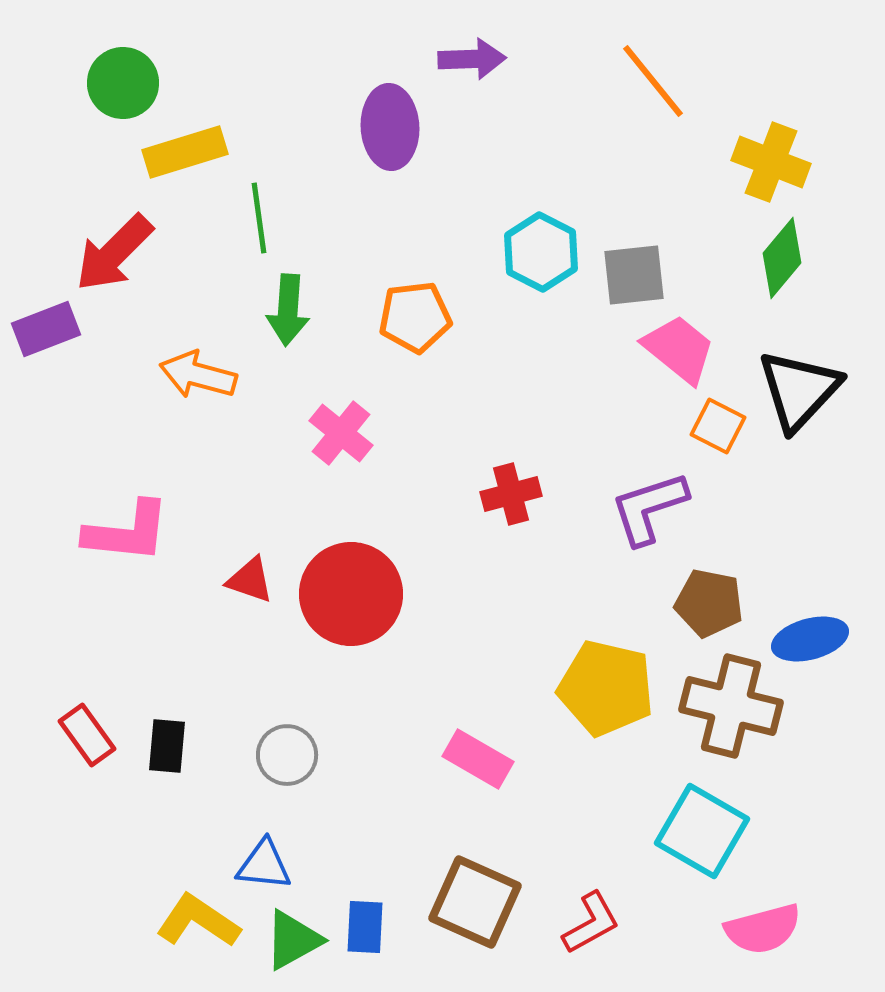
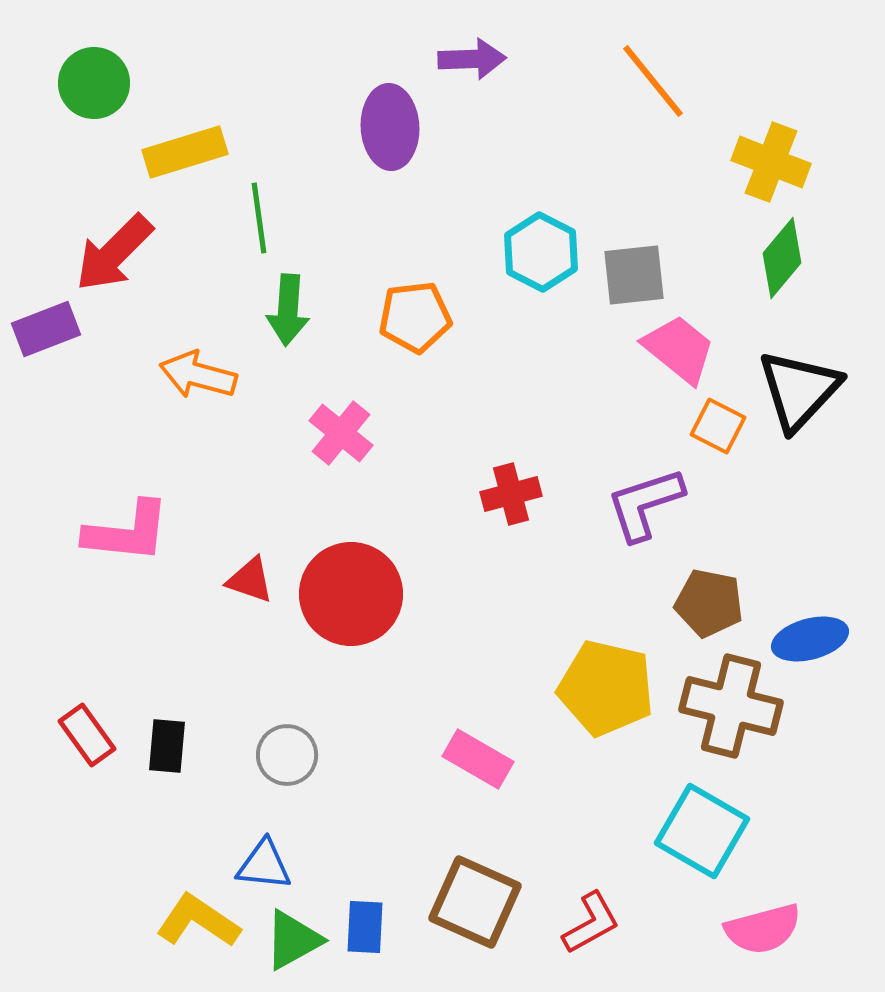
green circle: moved 29 px left
purple L-shape: moved 4 px left, 4 px up
